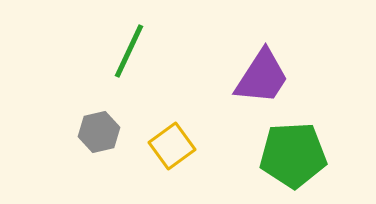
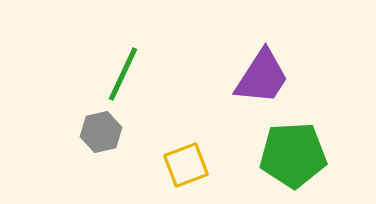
green line: moved 6 px left, 23 px down
gray hexagon: moved 2 px right
yellow square: moved 14 px right, 19 px down; rotated 15 degrees clockwise
